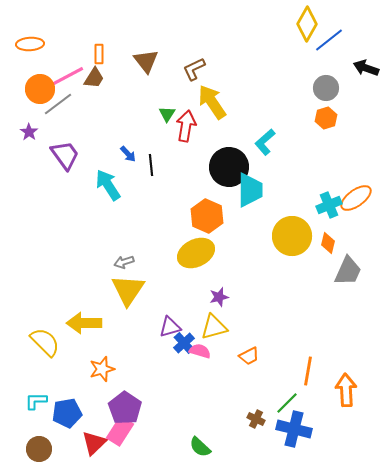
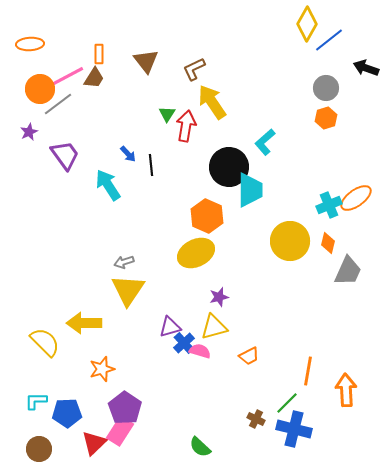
purple star at (29, 132): rotated 12 degrees clockwise
yellow circle at (292, 236): moved 2 px left, 5 px down
blue pentagon at (67, 413): rotated 8 degrees clockwise
